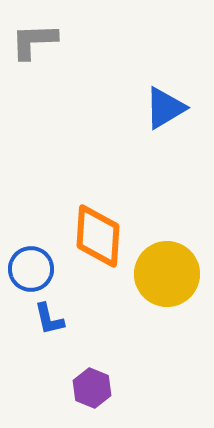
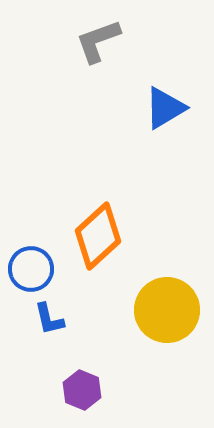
gray L-shape: moved 64 px right; rotated 18 degrees counterclockwise
orange diamond: rotated 44 degrees clockwise
yellow circle: moved 36 px down
purple hexagon: moved 10 px left, 2 px down
